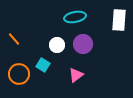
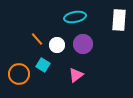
orange line: moved 23 px right
